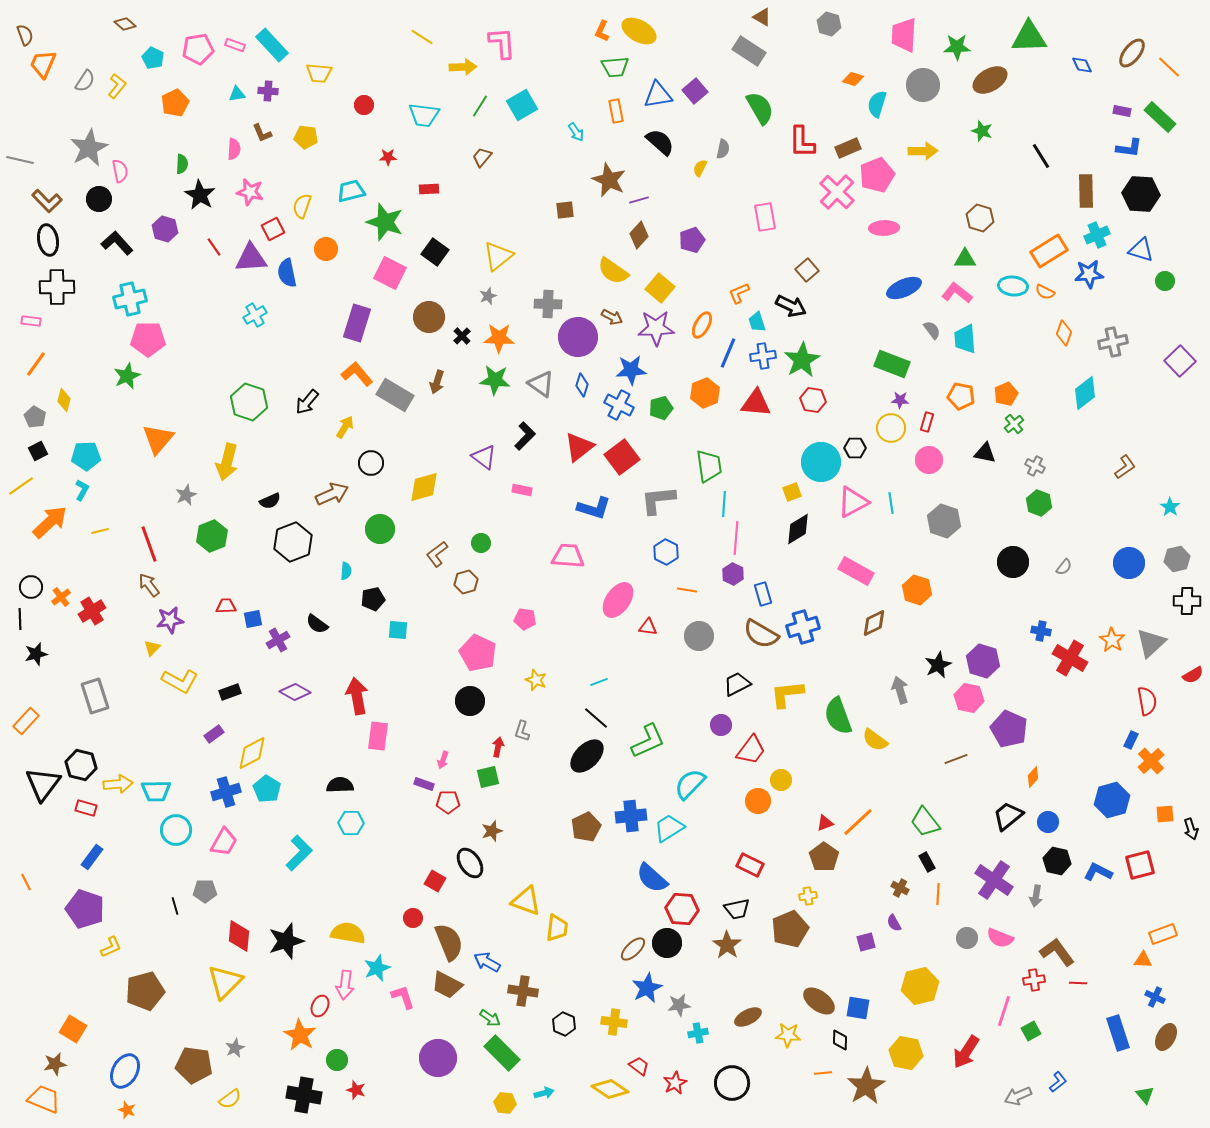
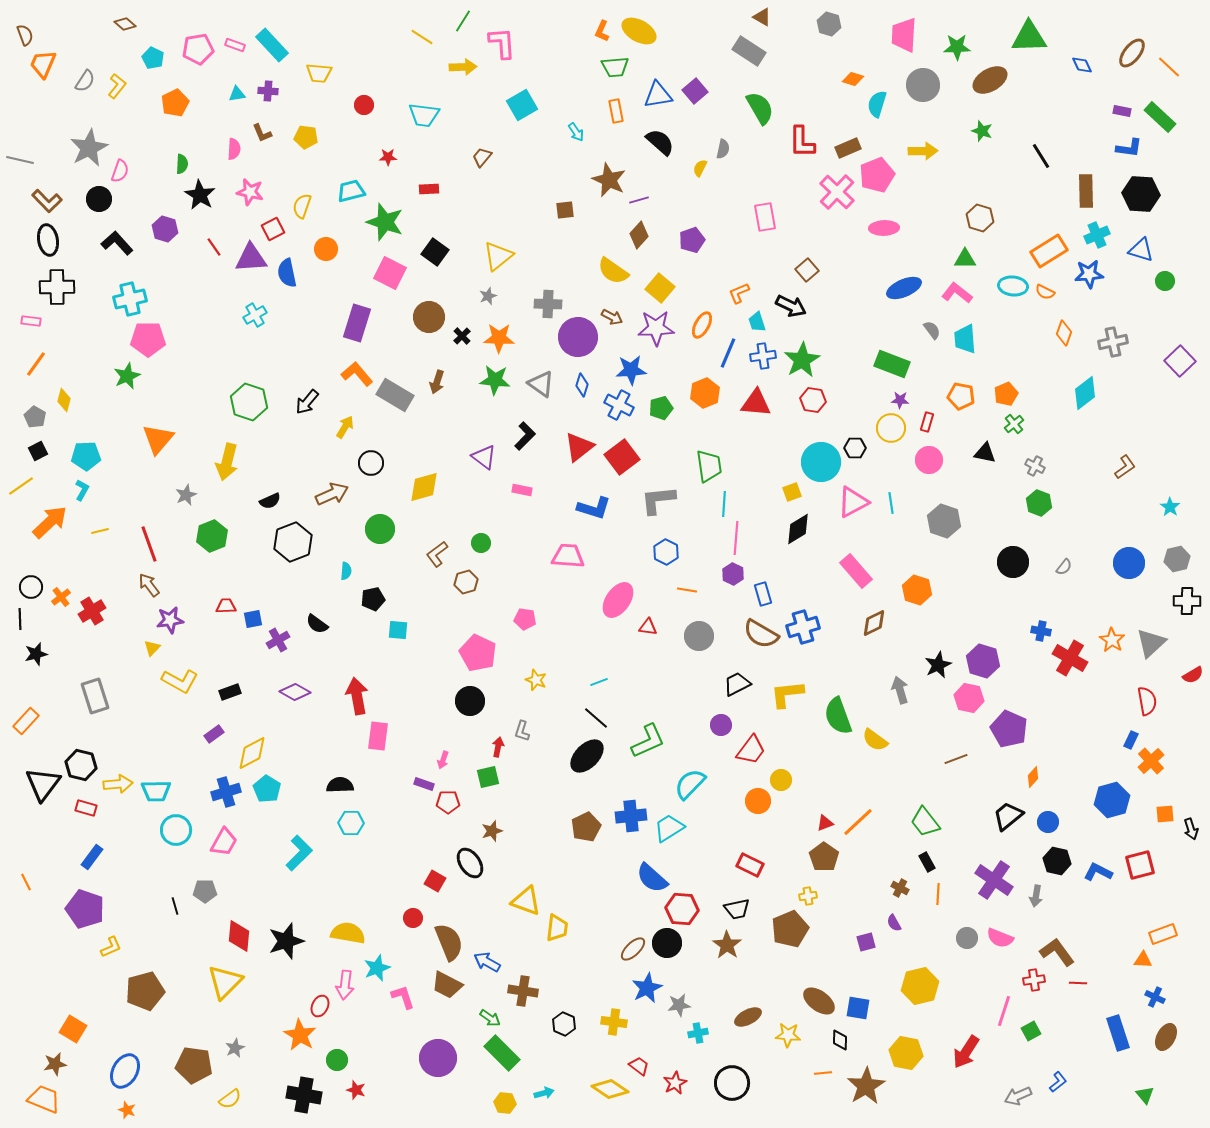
green line at (480, 106): moved 17 px left, 85 px up
pink semicircle at (120, 171): rotated 30 degrees clockwise
pink rectangle at (856, 571): rotated 20 degrees clockwise
